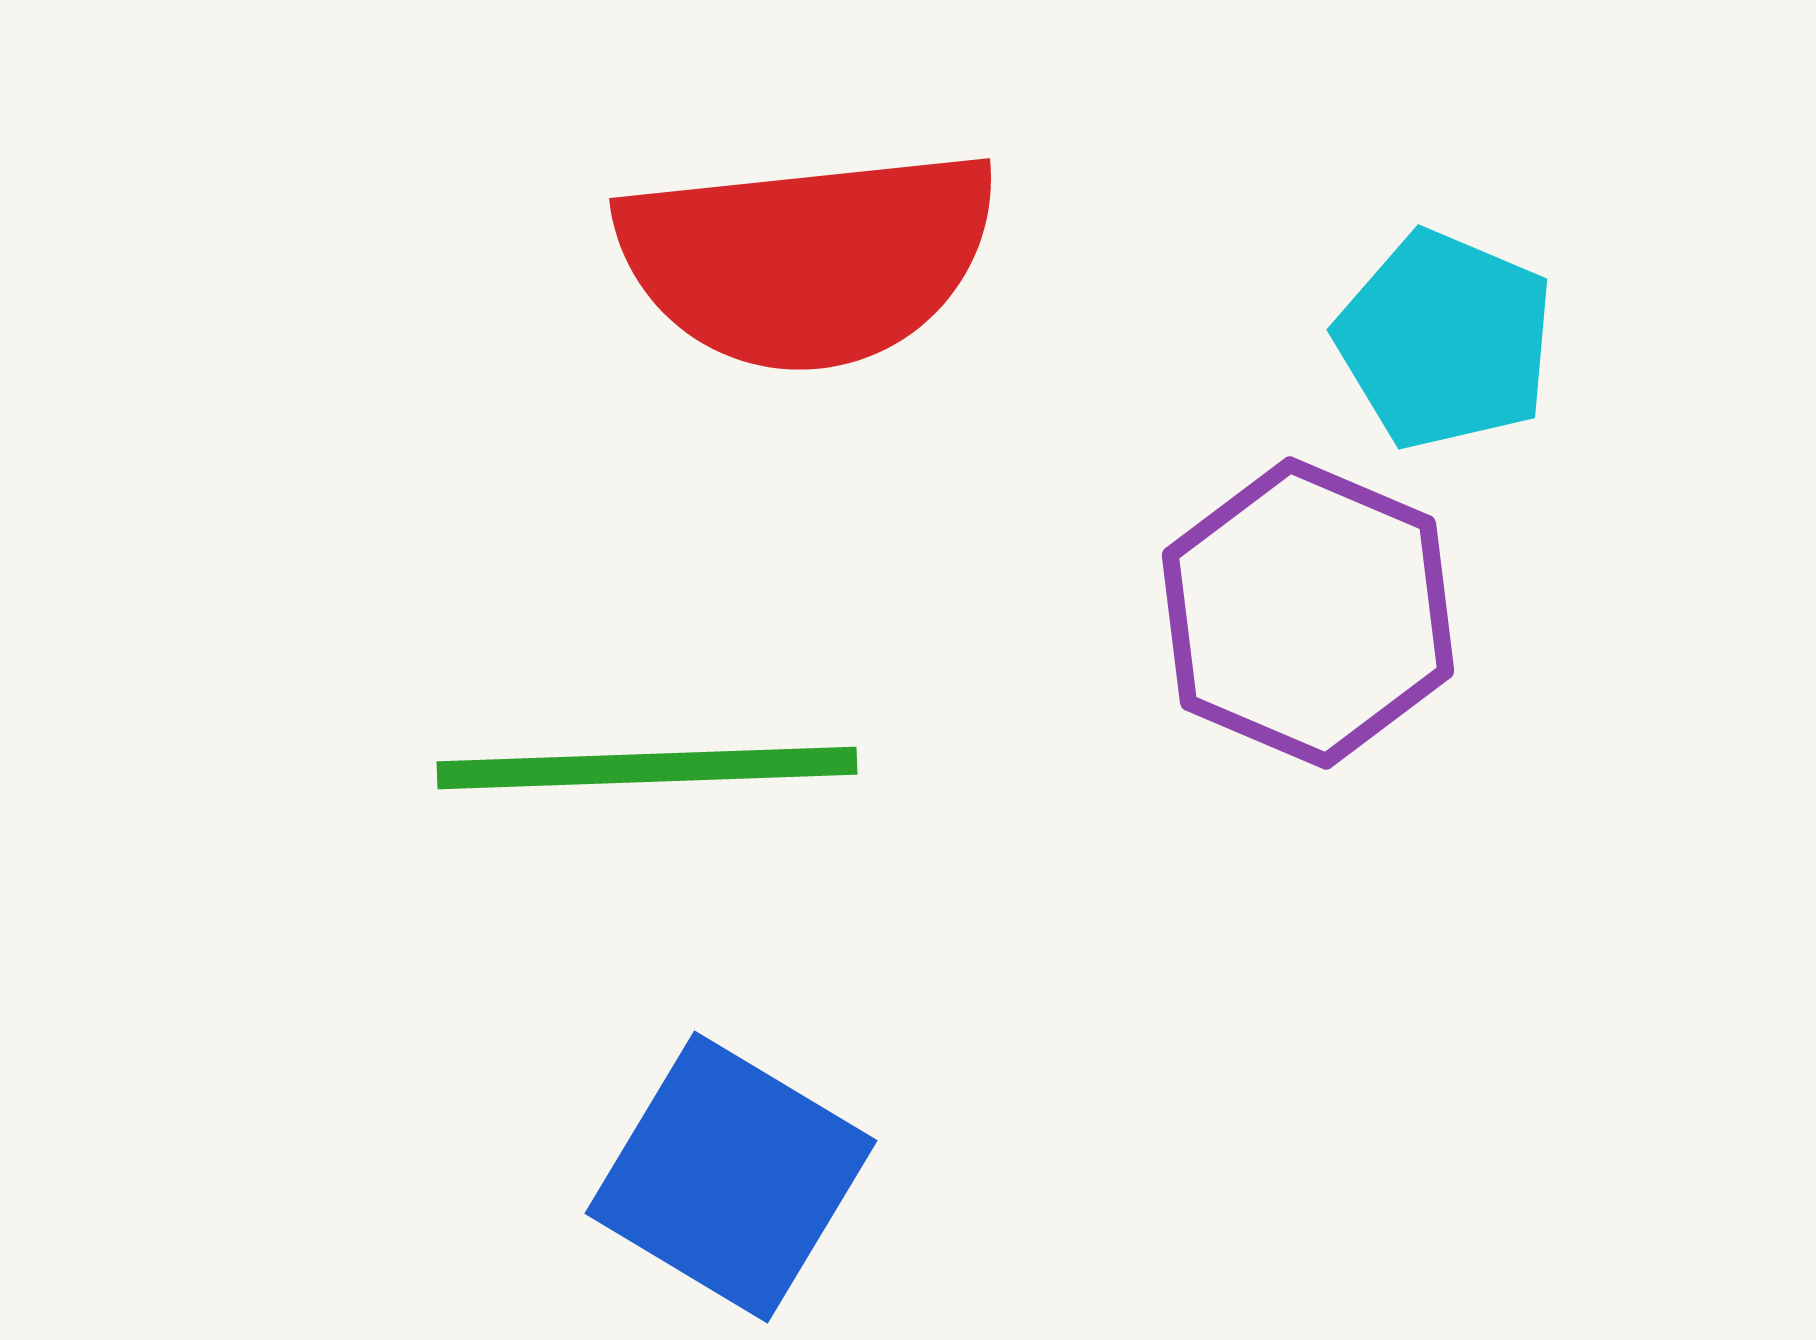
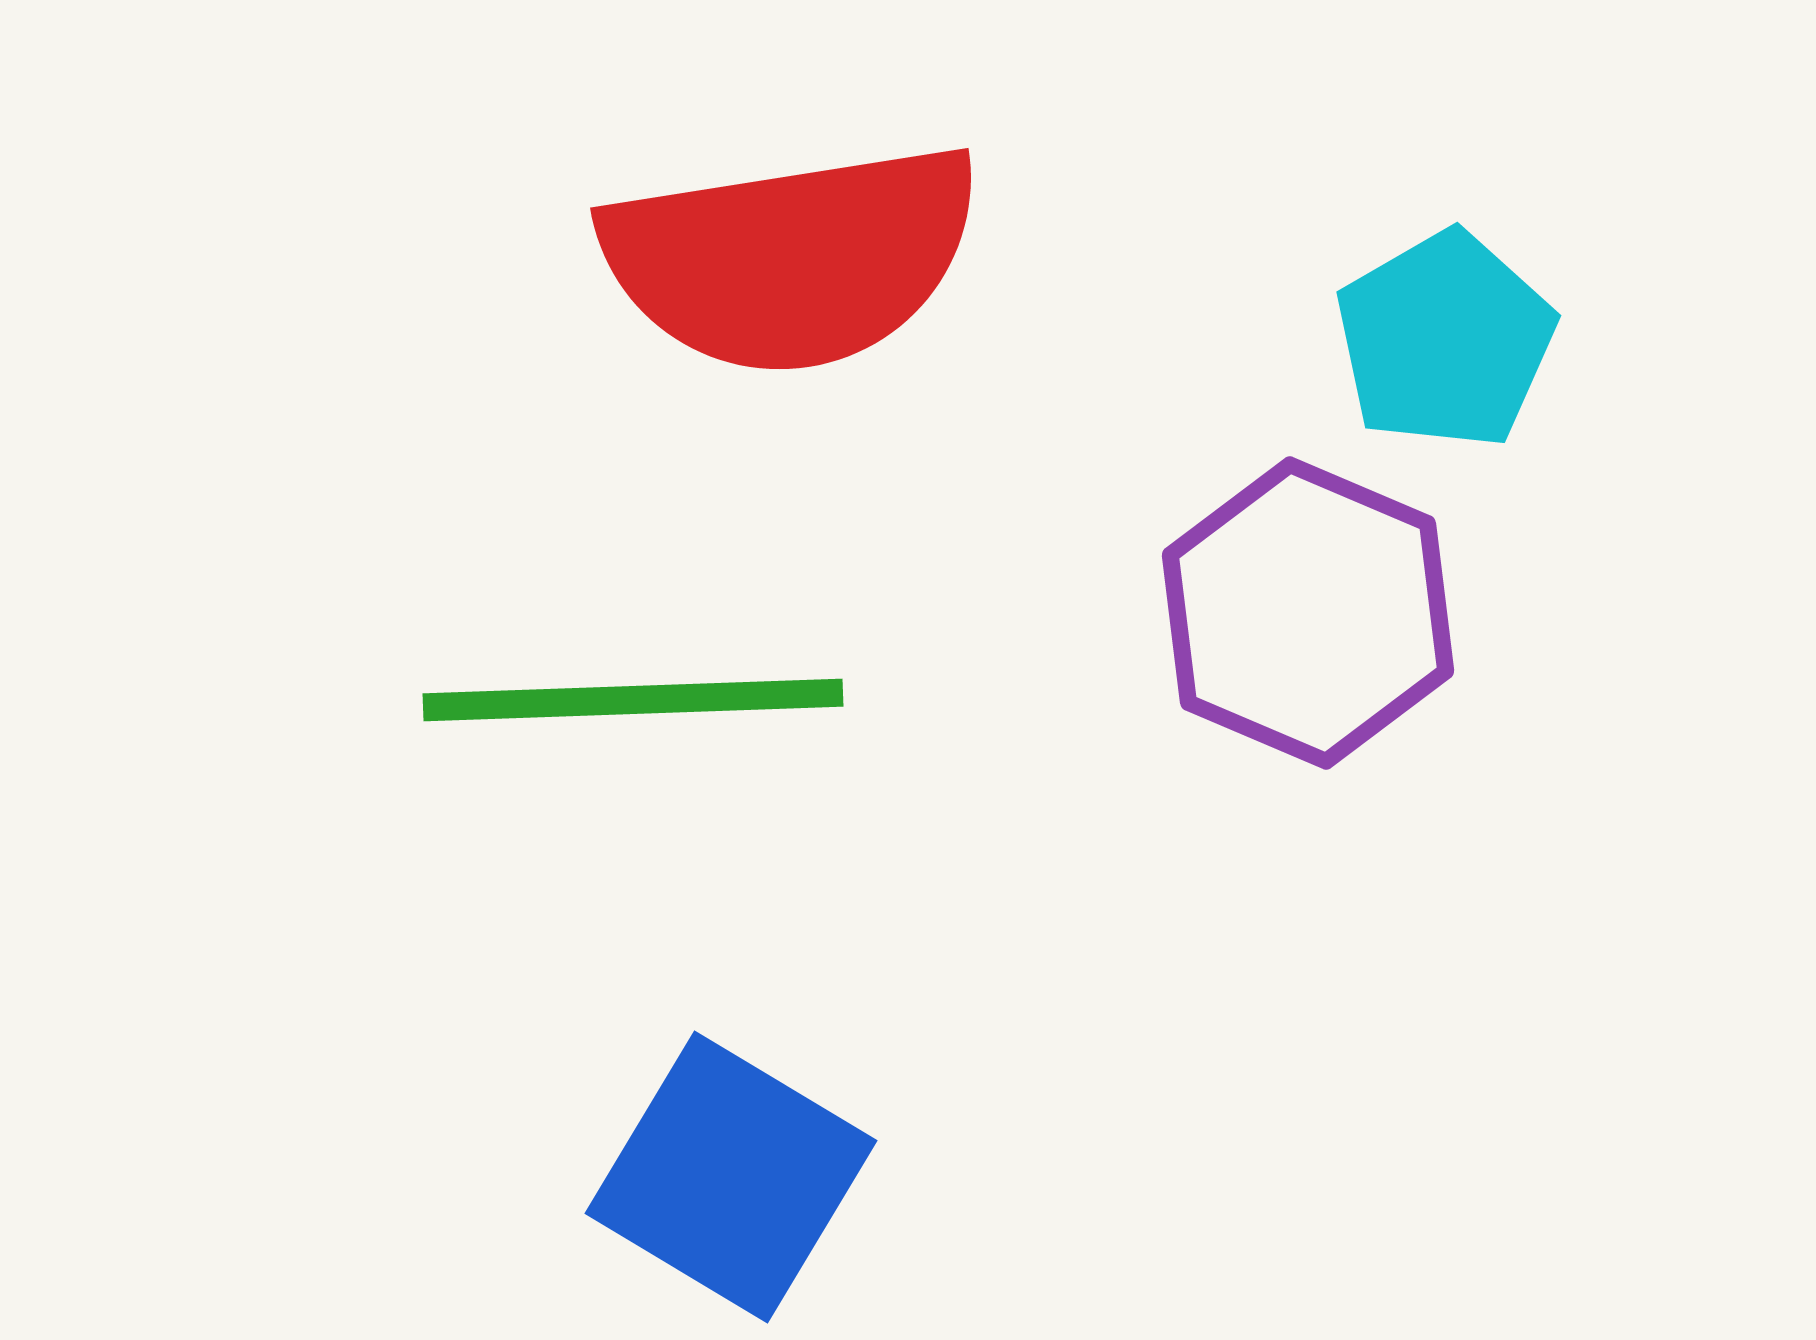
red semicircle: moved 16 px left, 1 px up; rotated 3 degrees counterclockwise
cyan pentagon: rotated 19 degrees clockwise
green line: moved 14 px left, 68 px up
